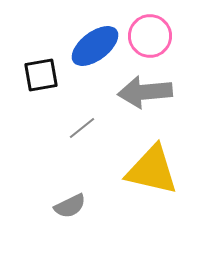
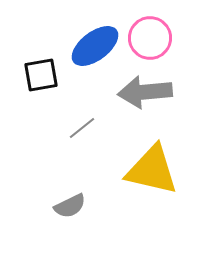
pink circle: moved 2 px down
